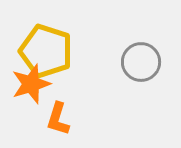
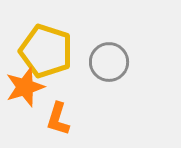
gray circle: moved 32 px left
orange star: moved 6 px left, 3 px down
